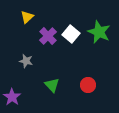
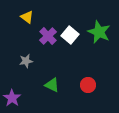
yellow triangle: rotated 40 degrees counterclockwise
white square: moved 1 px left, 1 px down
gray star: rotated 24 degrees counterclockwise
green triangle: rotated 21 degrees counterclockwise
purple star: moved 1 px down
